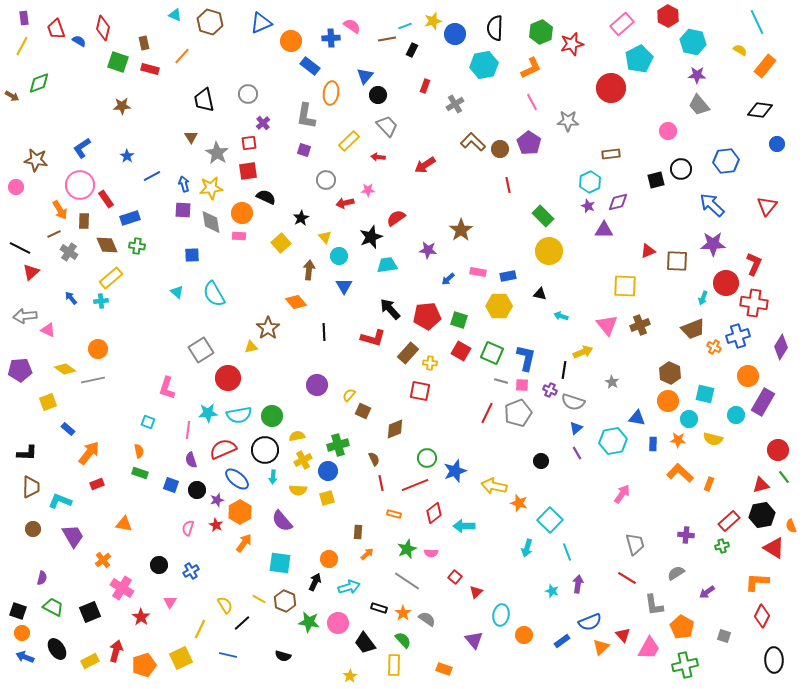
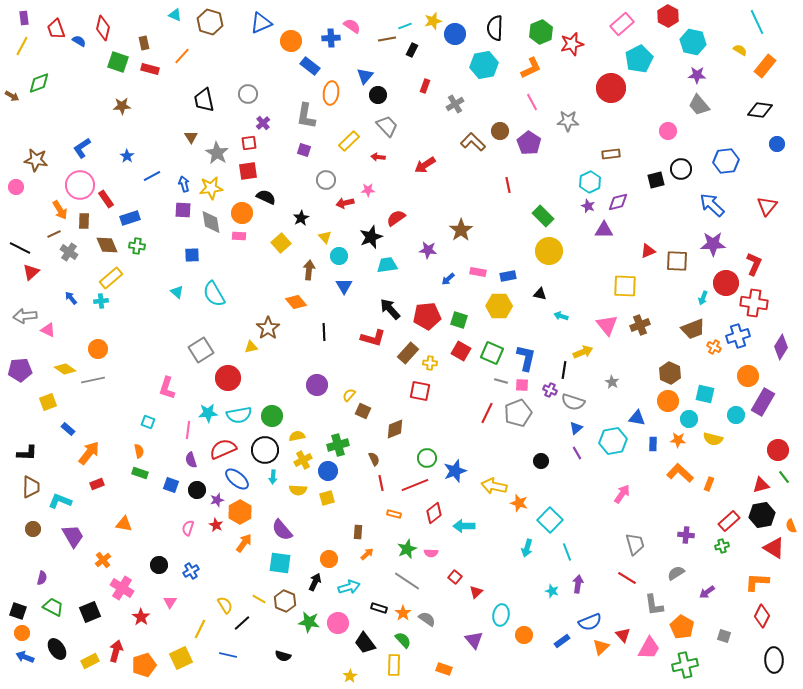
brown circle at (500, 149): moved 18 px up
purple semicircle at (282, 521): moved 9 px down
